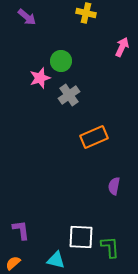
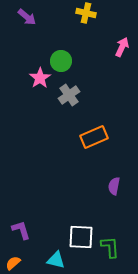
pink star: rotated 15 degrees counterclockwise
purple L-shape: rotated 10 degrees counterclockwise
